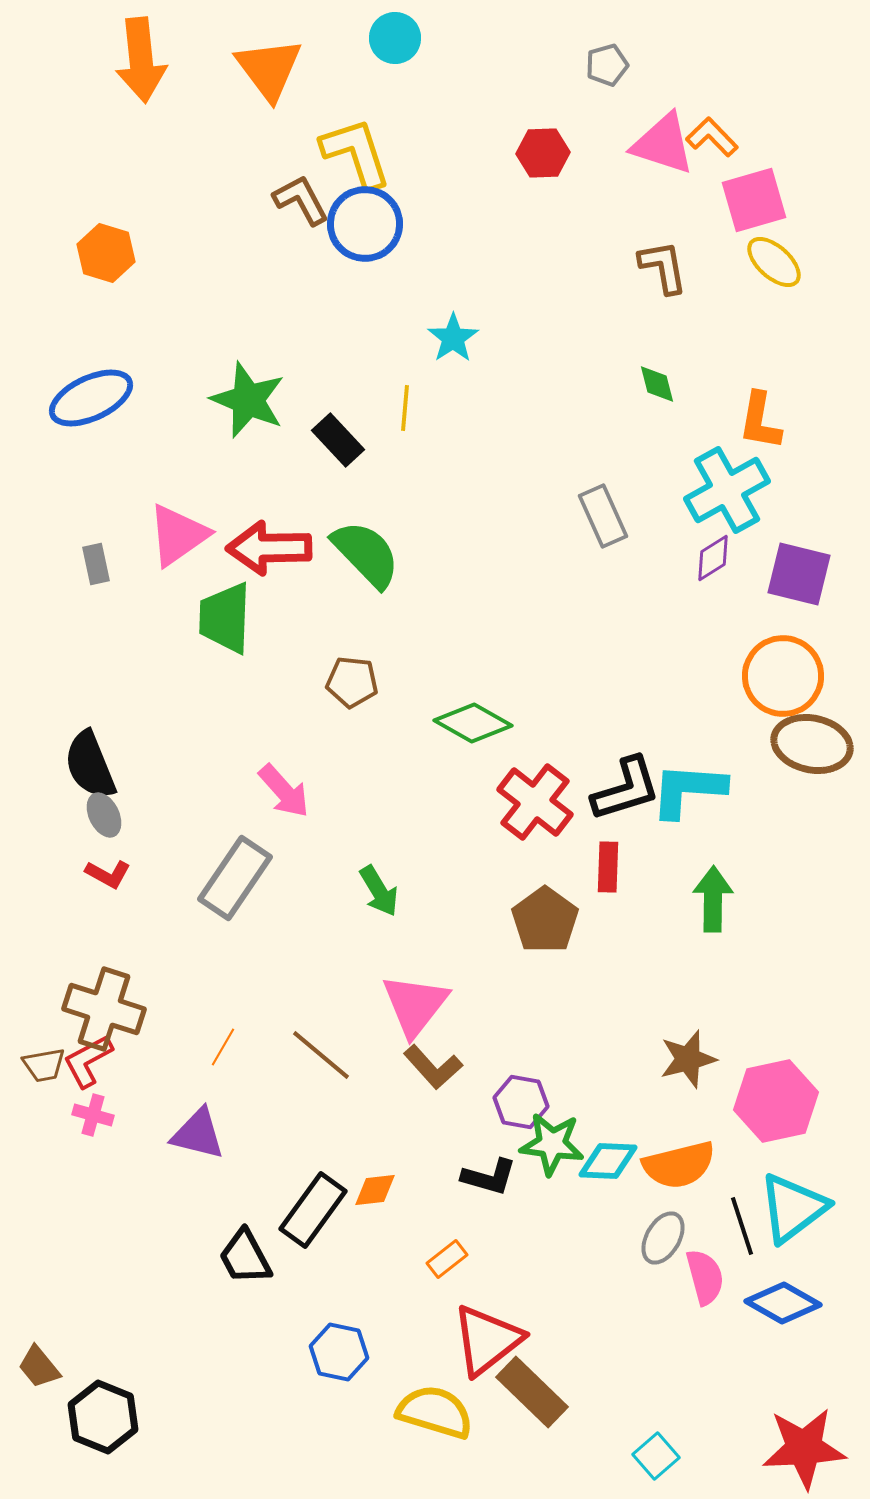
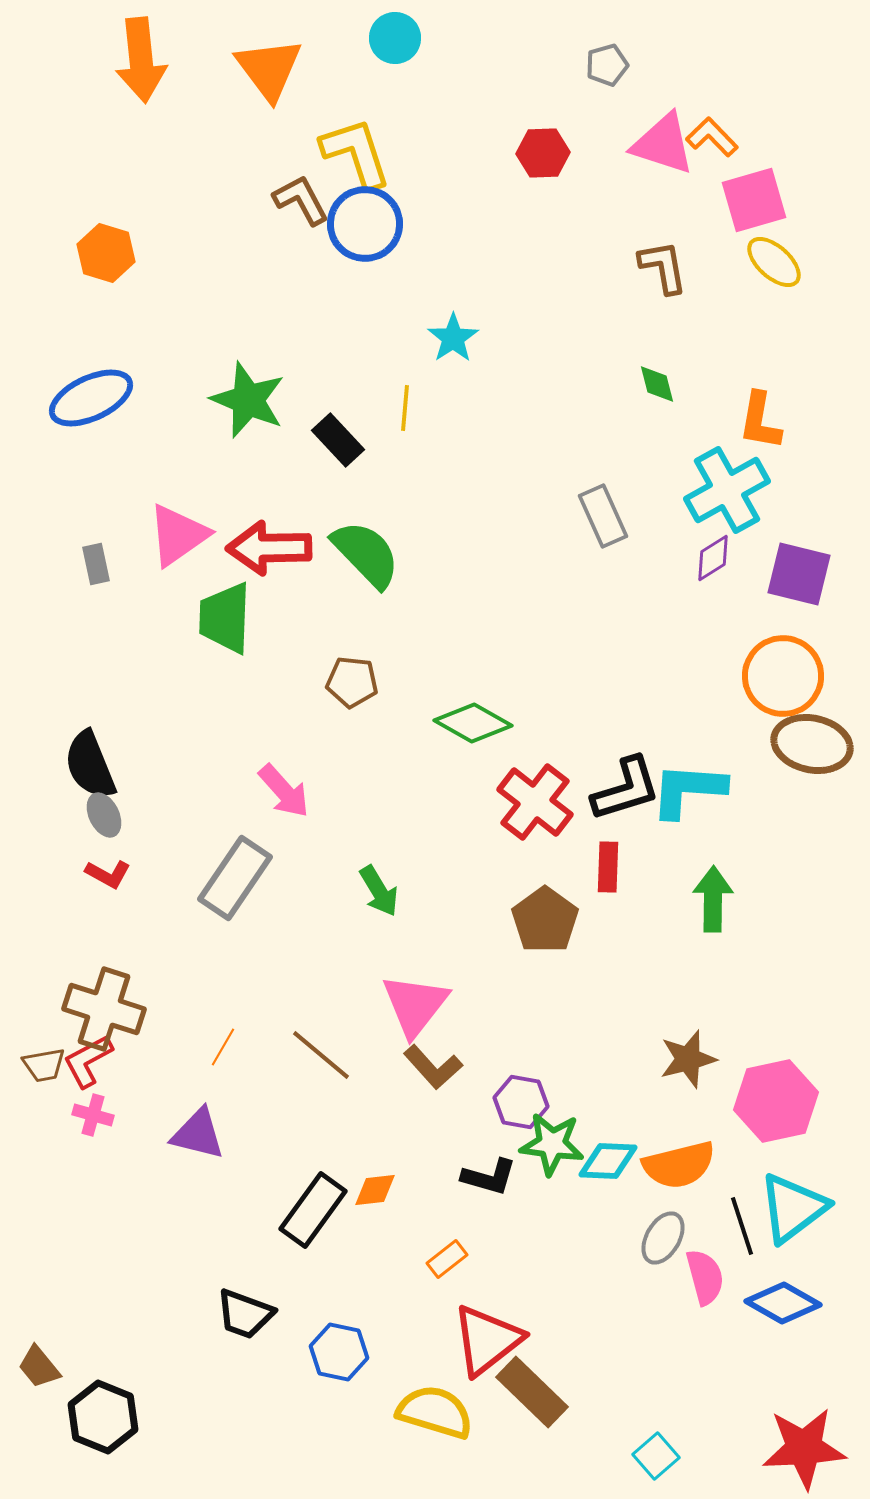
black trapezoid at (245, 1257): moved 57 px down; rotated 42 degrees counterclockwise
